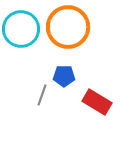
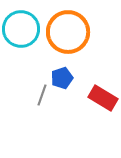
orange circle: moved 5 px down
blue pentagon: moved 2 px left, 2 px down; rotated 20 degrees counterclockwise
red rectangle: moved 6 px right, 4 px up
